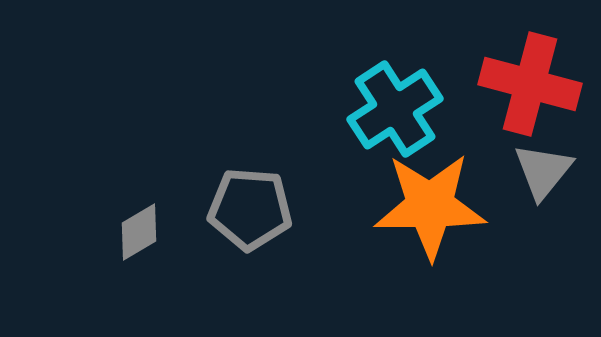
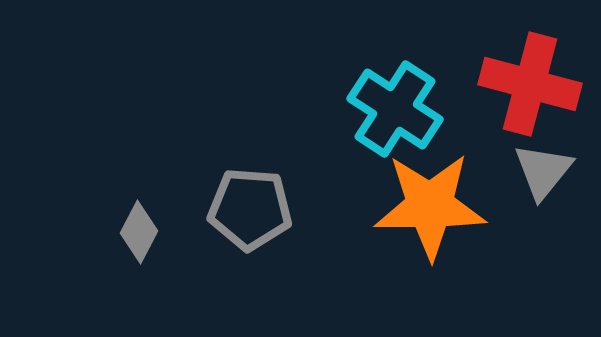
cyan cross: rotated 24 degrees counterclockwise
gray diamond: rotated 32 degrees counterclockwise
